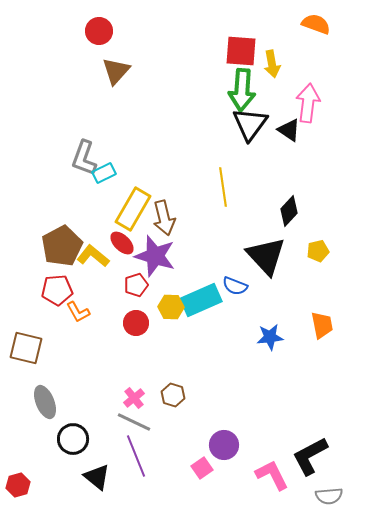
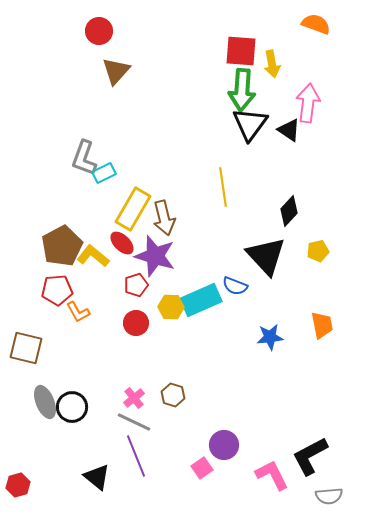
black circle at (73, 439): moved 1 px left, 32 px up
